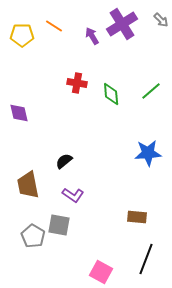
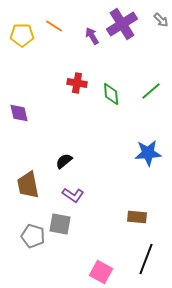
gray square: moved 1 px right, 1 px up
gray pentagon: rotated 15 degrees counterclockwise
